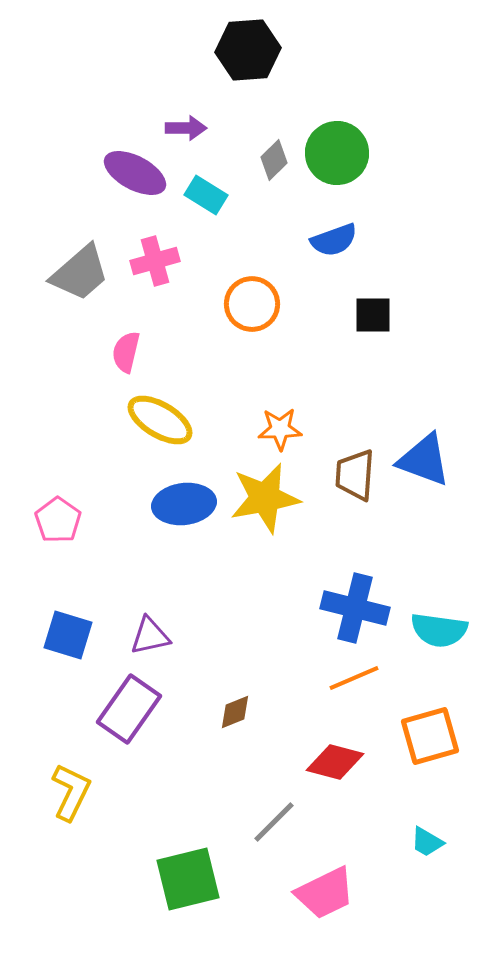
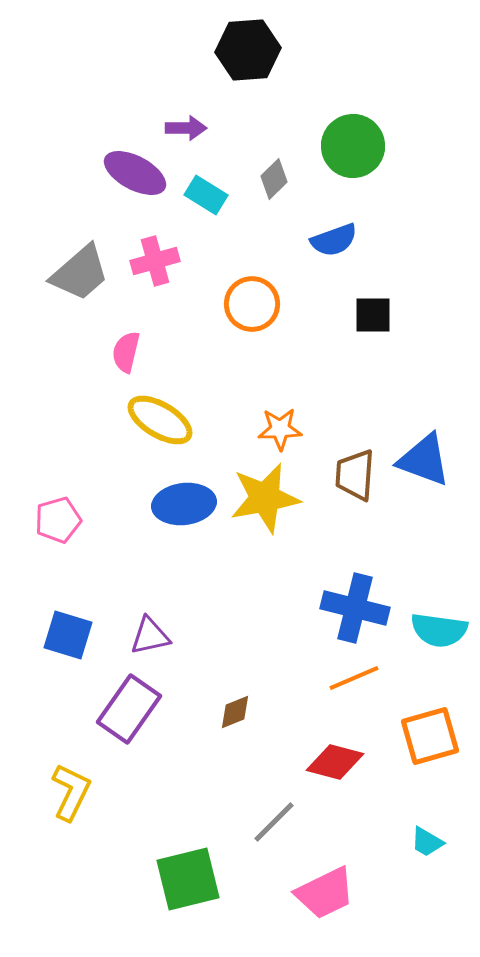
green circle: moved 16 px right, 7 px up
gray diamond: moved 19 px down
pink pentagon: rotated 21 degrees clockwise
